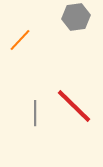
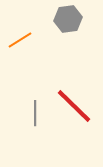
gray hexagon: moved 8 px left, 2 px down
orange line: rotated 15 degrees clockwise
